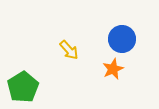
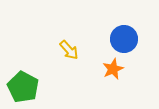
blue circle: moved 2 px right
green pentagon: rotated 12 degrees counterclockwise
